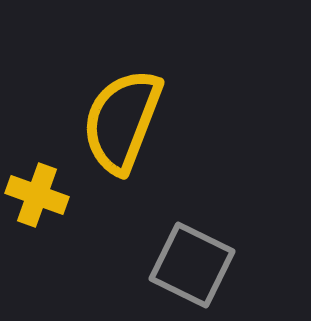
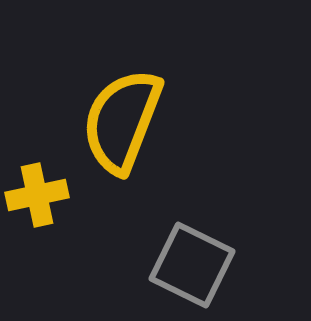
yellow cross: rotated 32 degrees counterclockwise
